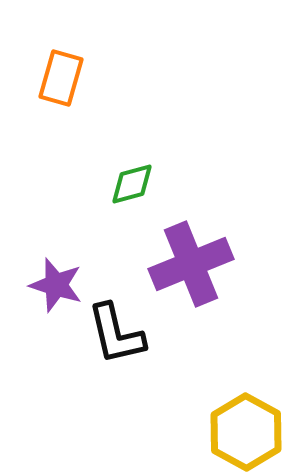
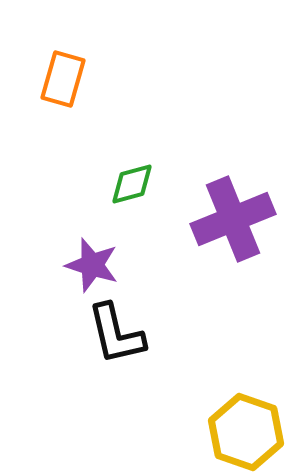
orange rectangle: moved 2 px right, 1 px down
purple cross: moved 42 px right, 45 px up
purple star: moved 36 px right, 20 px up
yellow hexagon: rotated 10 degrees counterclockwise
